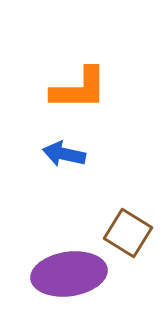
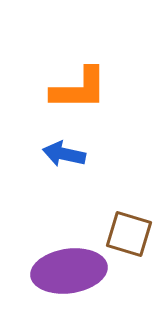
brown square: moved 1 px right, 1 px down; rotated 15 degrees counterclockwise
purple ellipse: moved 3 px up
